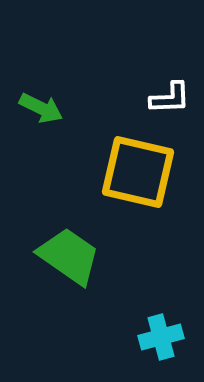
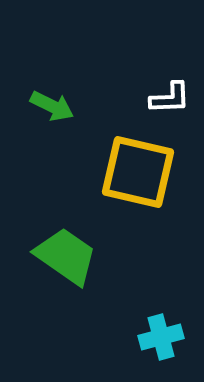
green arrow: moved 11 px right, 2 px up
green trapezoid: moved 3 px left
